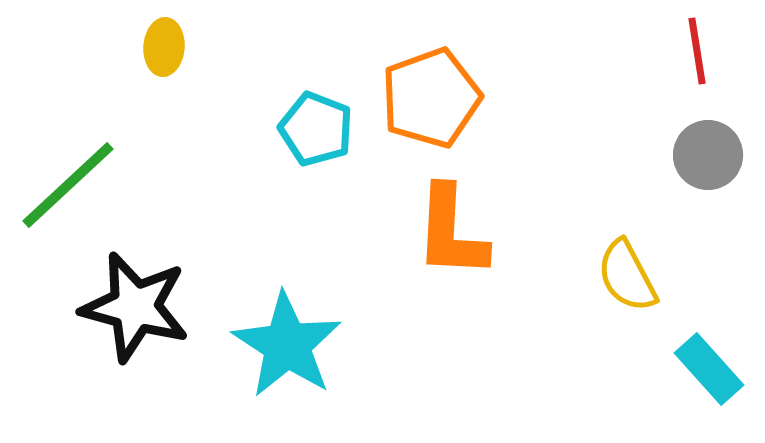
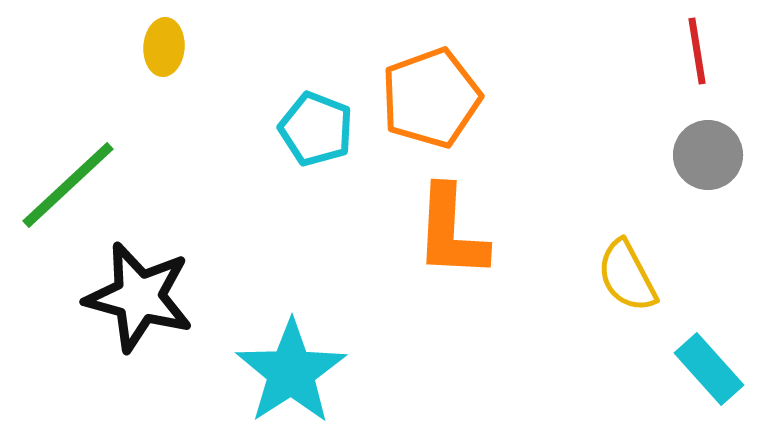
black star: moved 4 px right, 10 px up
cyan star: moved 4 px right, 27 px down; rotated 6 degrees clockwise
